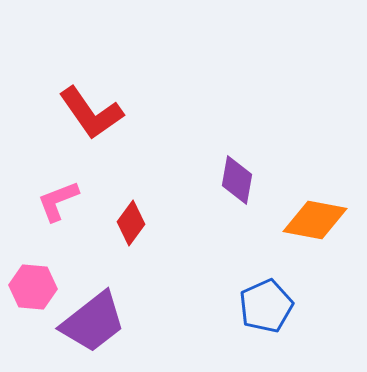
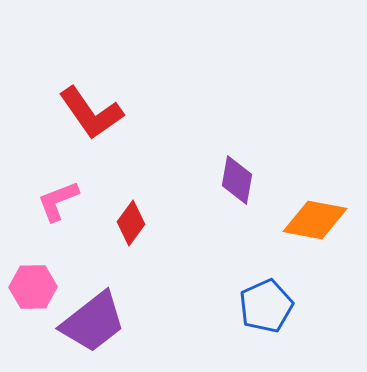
pink hexagon: rotated 6 degrees counterclockwise
